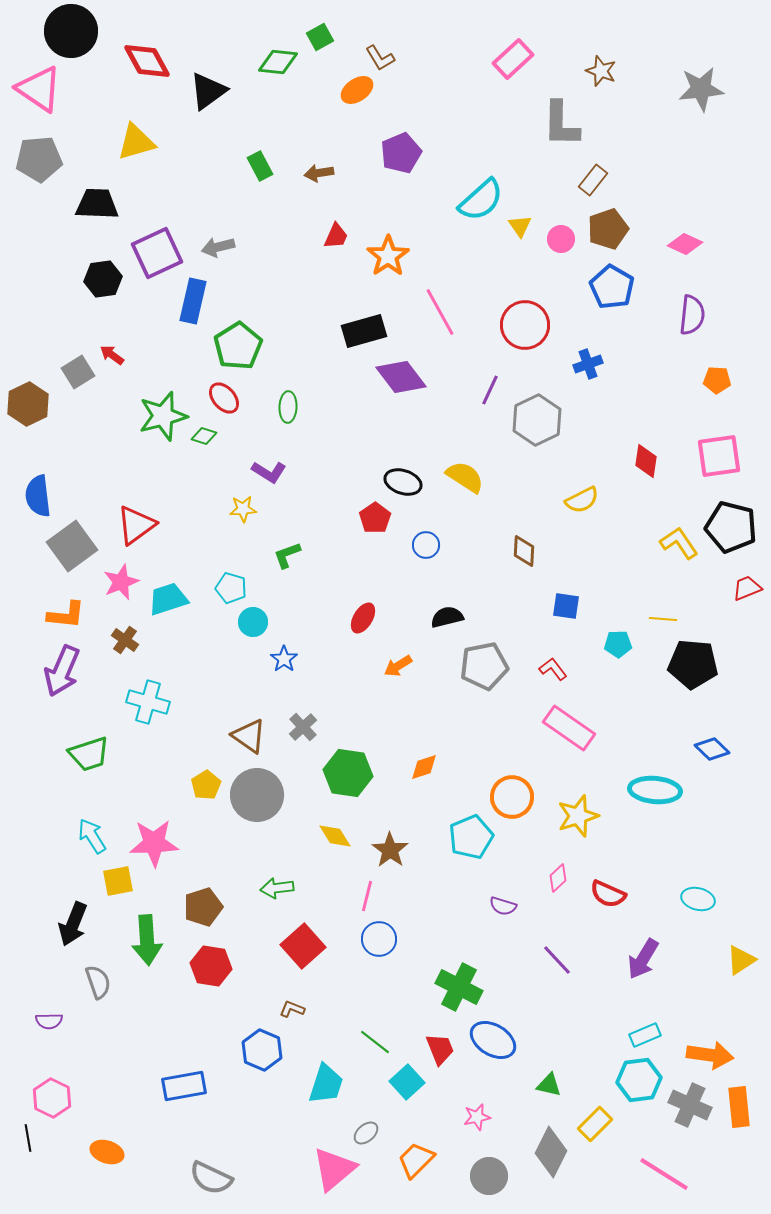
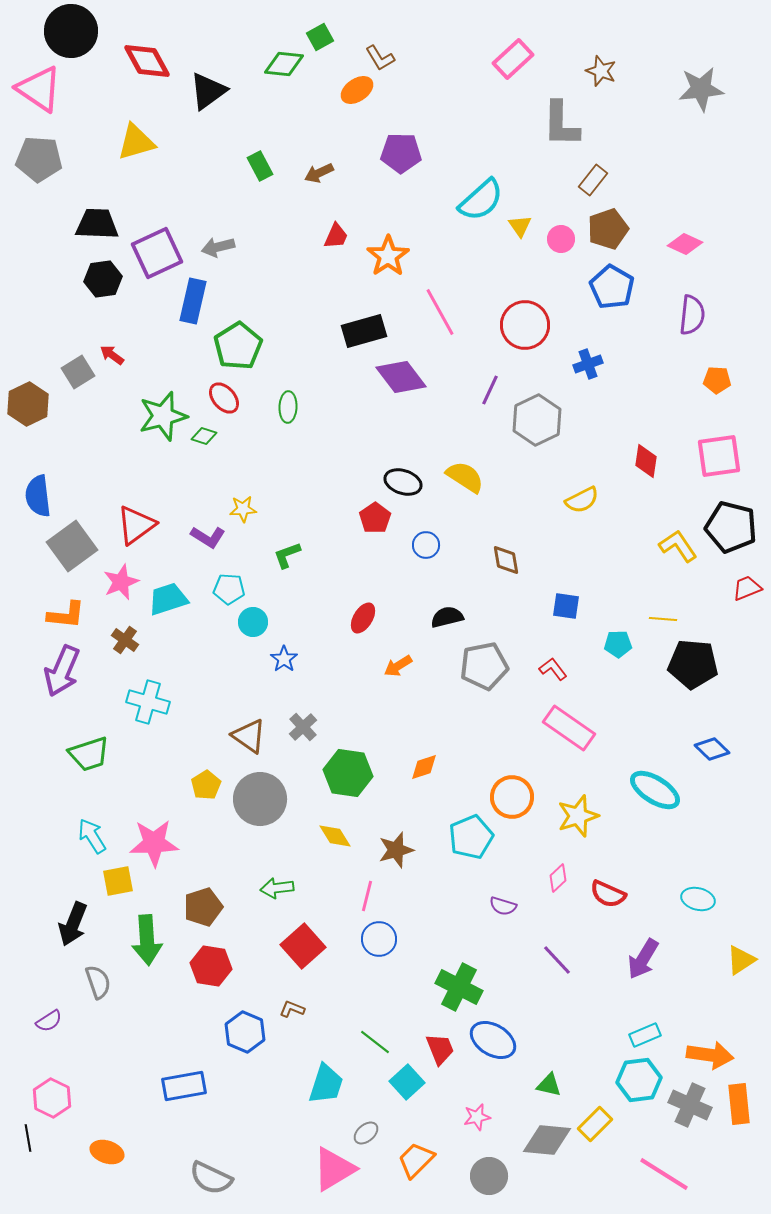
green diamond at (278, 62): moved 6 px right, 2 px down
purple pentagon at (401, 153): rotated 24 degrees clockwise
gray pentagon at (39, 159): rotated 9 degrees clockwise
brown arrow at (319, 173): rotated 16 degrees counterclockwise
black trapezoid at (97, 204): moved 20 px down
purple L-shape at (269, 472): moved 61 px left, 65 px down
yellow L-shape at (679, 543): moved 1 px left, 3 px down
brown diamond at (524, 551): moved 18 px left, 9 px down; rotated 12 degrees counterclockwise
cyan pentagon at (231, 588): moved 2 px left, 1 px down; rotated 12 degrees counterclockwise
cyan ellipse at (655, 790): rotated 27 degrees clockwise
gray circle at (257, 795): moved 3 px right, 4 px down
brown star at (390, 850): moved 6 px right; rotated 21 degrees clockwise
purple semicircle at (49, 1021): rotated 32 degrees counterclockwise
blue hexagon at (262, 1050): moved 17 px left, 18 px up
orange rectangle at (739, 1107): moved 3 px up
gray diamond at (551, 1152): moved 4 px left, 12 px up; rotated 69 degrees clockwise
pink triangle at (334, 1169): rotated 9 degrees clockwise
